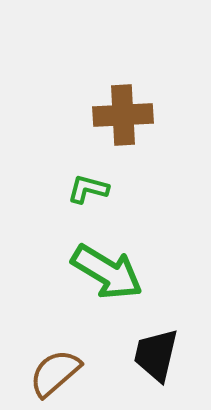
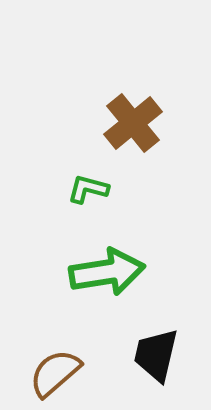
brown cross: moved 10 px right, 8 px down; rotated 36 degrees counterclockwise
green arrow: rotated 40 degrees counterclockwise
